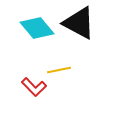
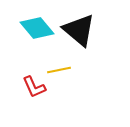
black triangle: moved 7 px down; rotated 12 degrees clockwise
red L-shape: rotated 20 degrees clockwise
